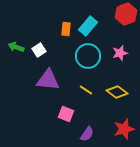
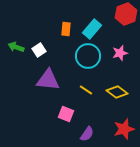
cyan rectangle: moved 4 px right, 3 px down
